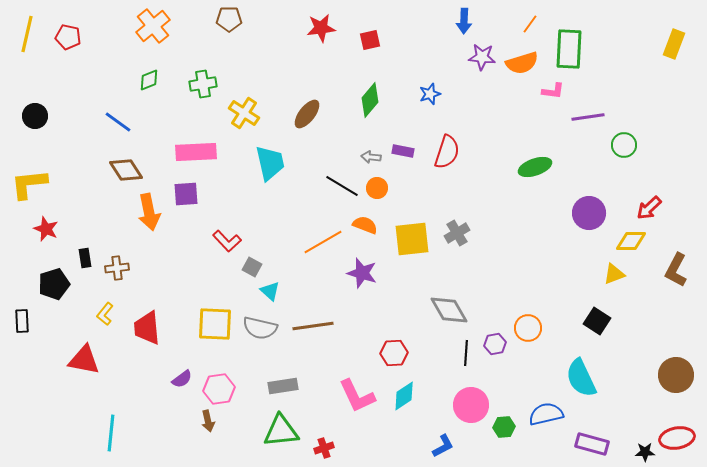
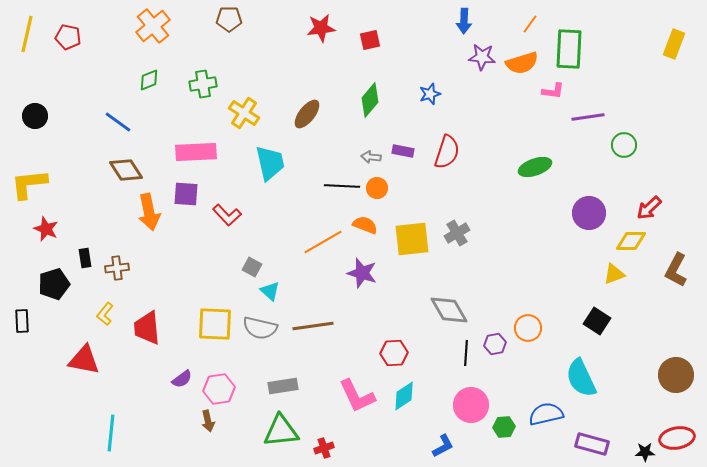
black line at (342, 186): rotated 28 degrees counterclockwise
purple square at (186, 194): rotated 8 degrees clockwise
red L-shape at (227, 241): moved 26 px up
